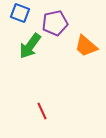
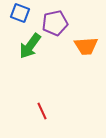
orange trapezoid: rotated 45 degrees counterclockwise
